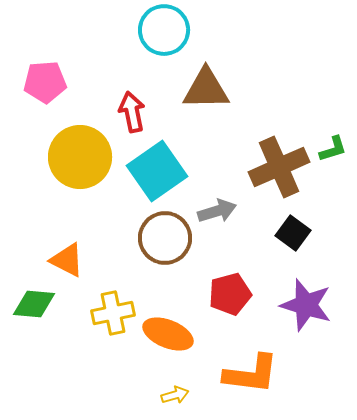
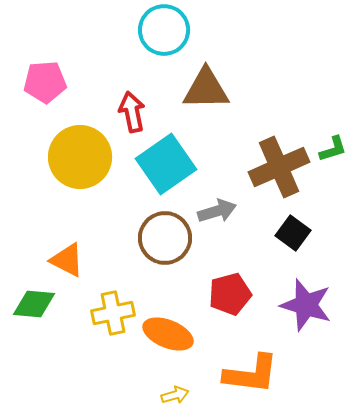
cyan square: moved 9 px right, 7 px up
